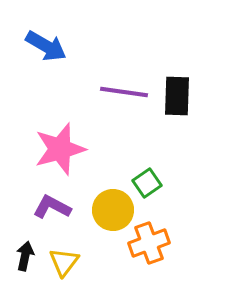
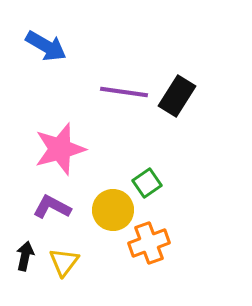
black rectangle: rotated 30 degrees clockwise
